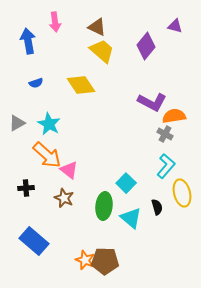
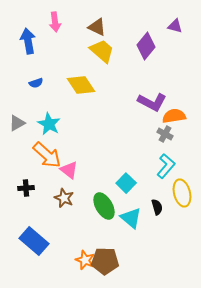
green ellipse: rotated 36 degrees counterclockwise
